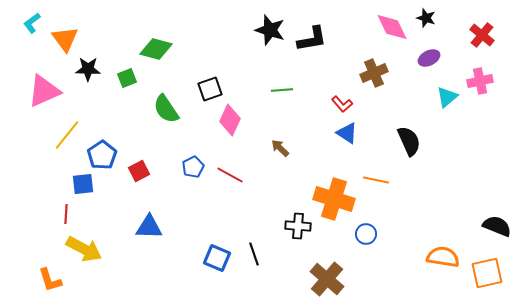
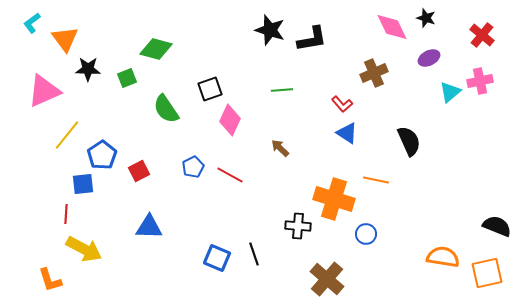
cyan triangle at (447, 97): moved 3 px right, 5 px up
